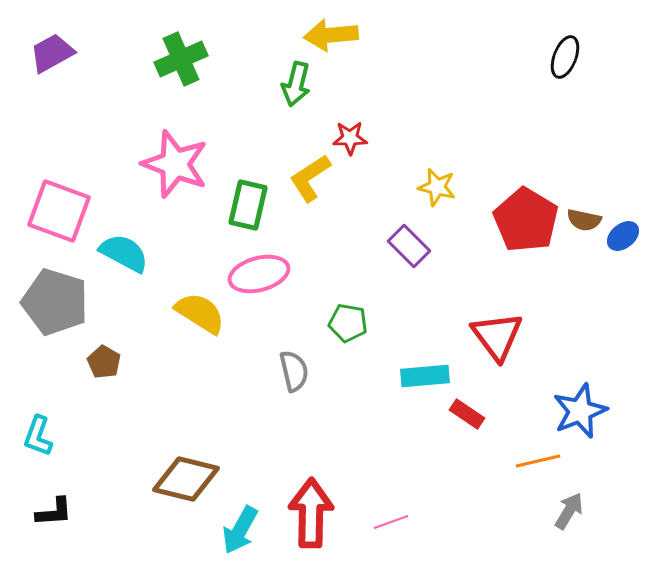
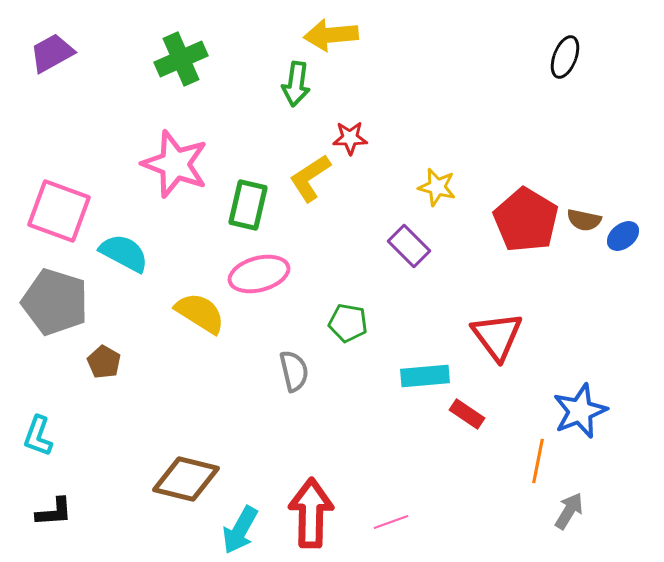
green arrow: rotated 6 degrees counterclockwise
orange line: rotated 66 degrees counterclockwise
